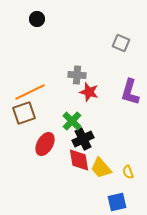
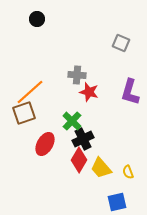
orange line: rotated 16 degrees counterclockwise
red diamond: rotated 40 degrees clockwise
